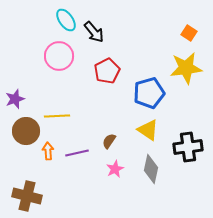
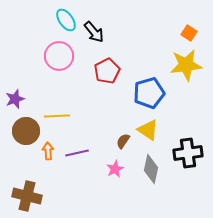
yellow star: moved 3 px up
brown semicircle: moved 14 px right
black cross: moved 6 px down
